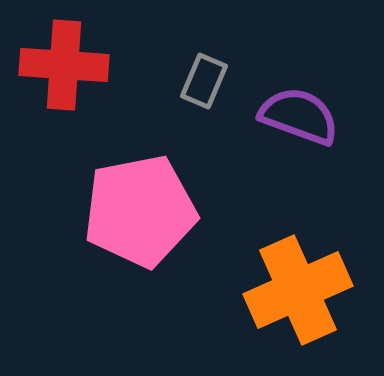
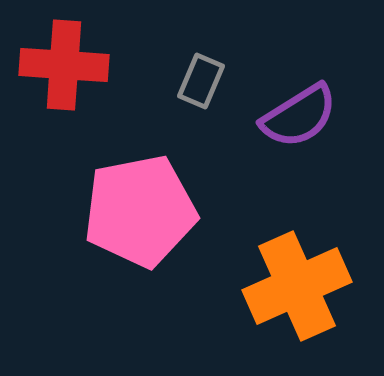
gray rectangle: moved 3 px left
purple semicircle: rotated 128 degrees clockwise
orange cross: moved 1 px left, 4 px up
